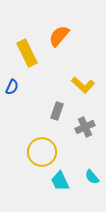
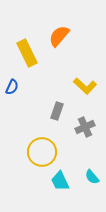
yellow L-shape: moved 2 px right, 1 px down
